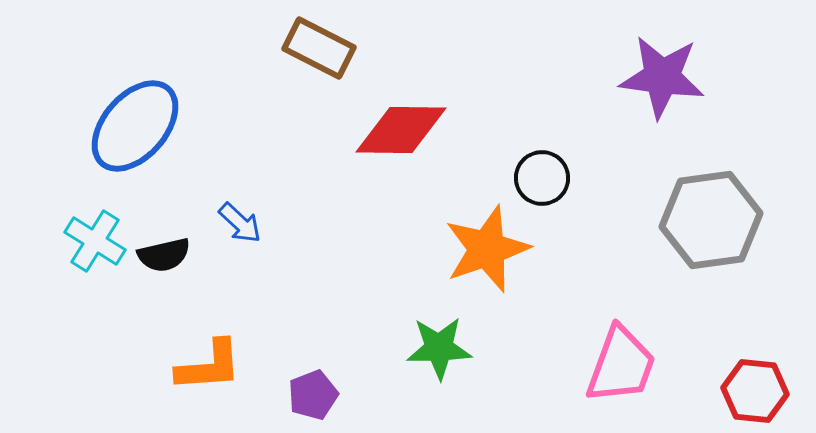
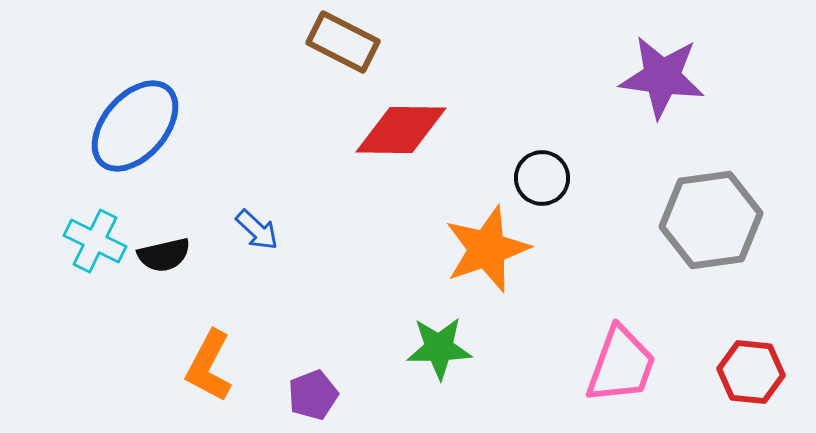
brown rectangle: moved 24 px right, 6 px up
blue arrow: moved 17 px right, 7 px down
cyan cross: rotated 6 degrees counterclockwise
orange L-shape: rotated 122 degrees clockwise
red hexagon: moved 4 px left, 19 px up
